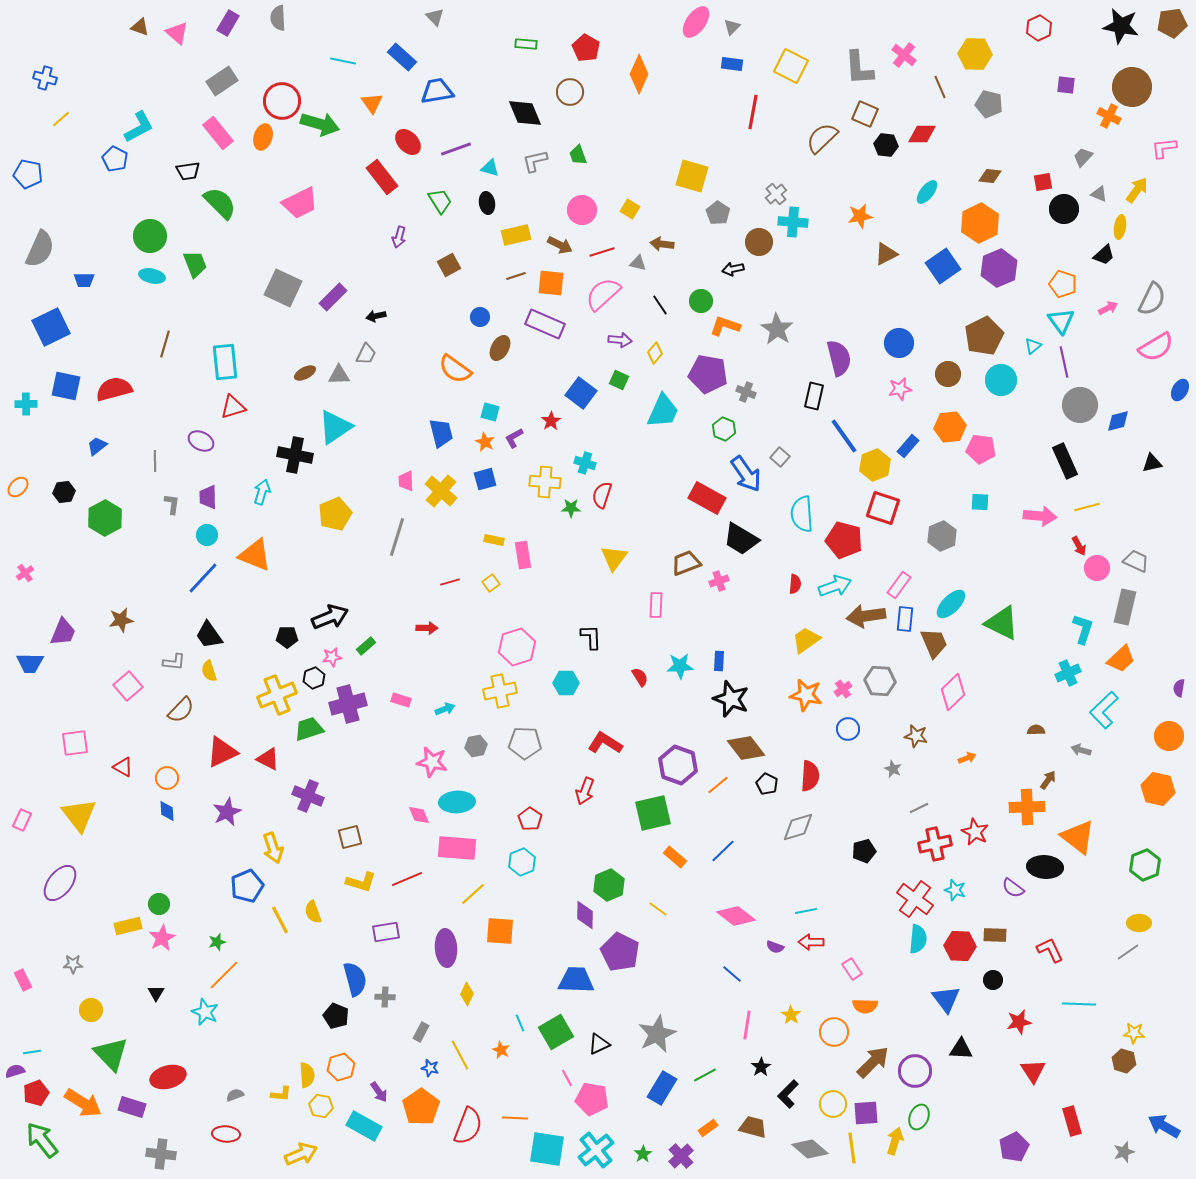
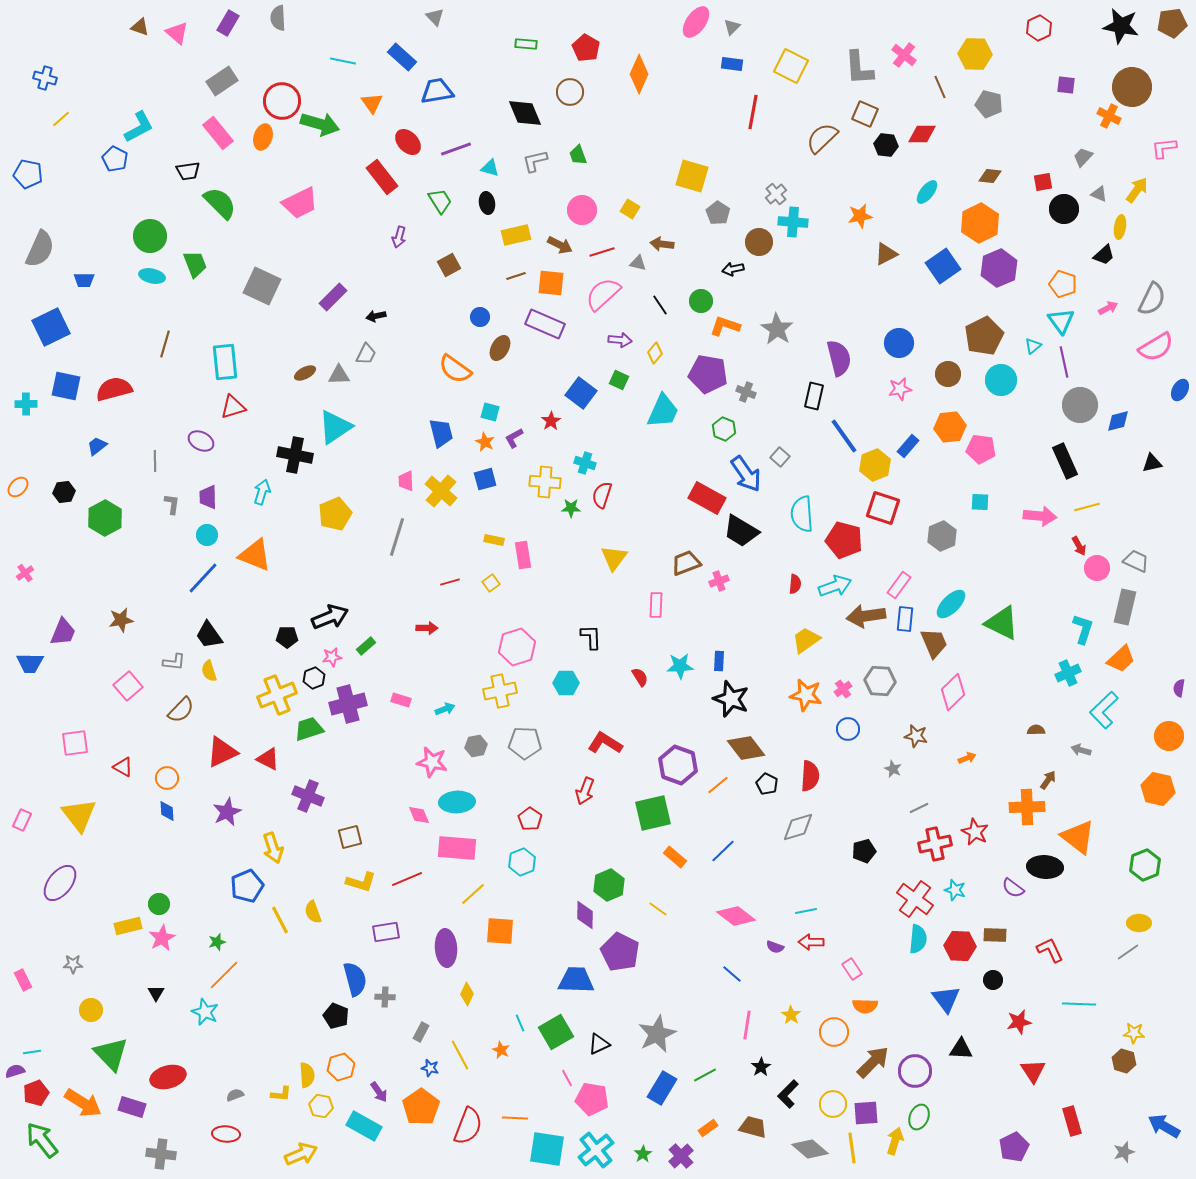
gray square at (283, 288): moved 21 px left, 2 px up
black trapezoid at (741, 539): moved 8 px up
